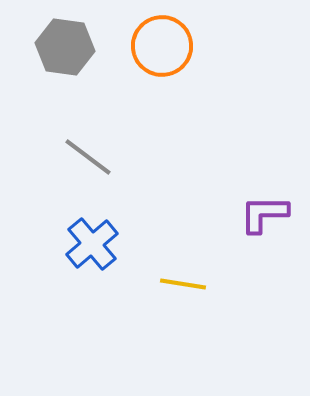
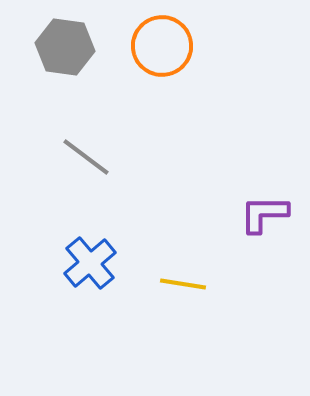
gray line: moved 2 px left
blue cross: moved 2 px left, 19 px down
